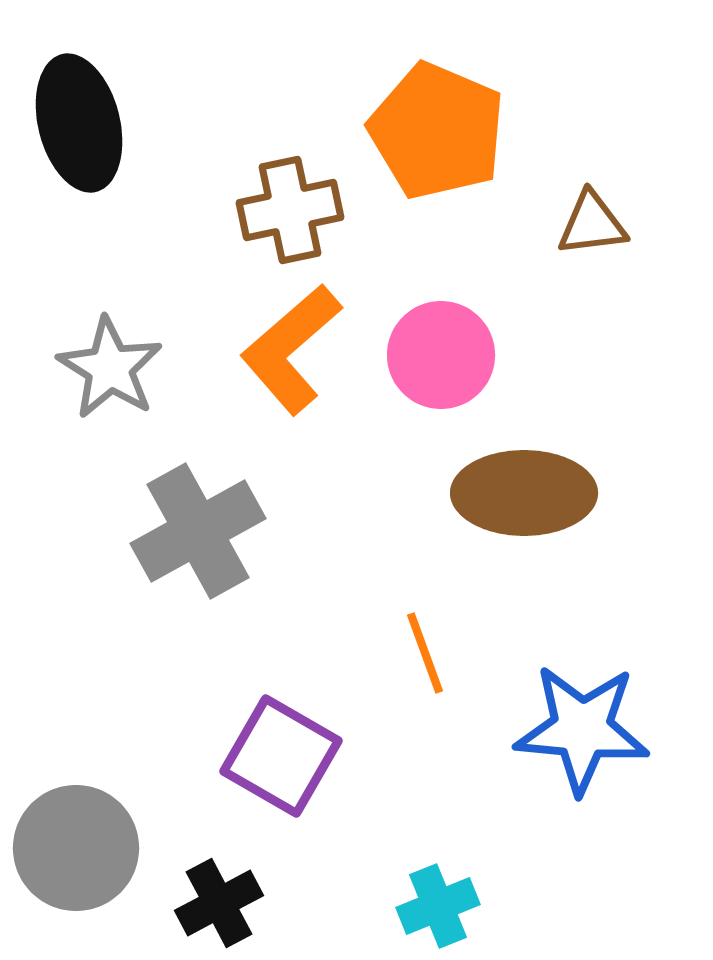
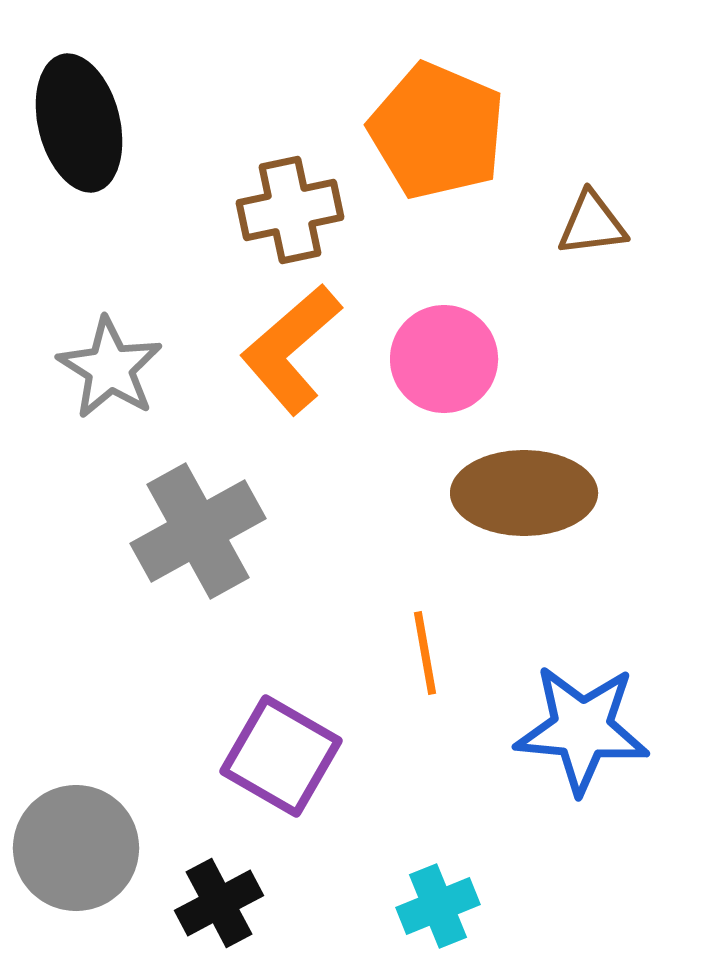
pink circle: moved 3 px right, 4 px down
orange line: rotated 10 degrees clockwise
